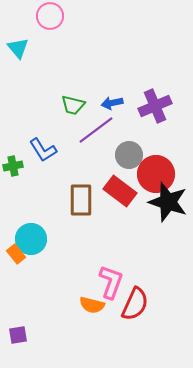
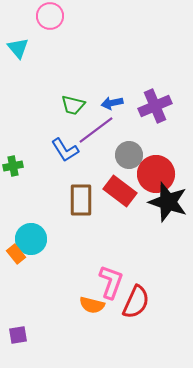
blue L-shape: moved 22 px right
red semicircle: moved 1 px right, 2 px up
